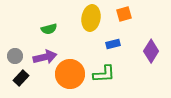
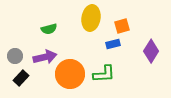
orange square: moved 2 px left, 12 px down
